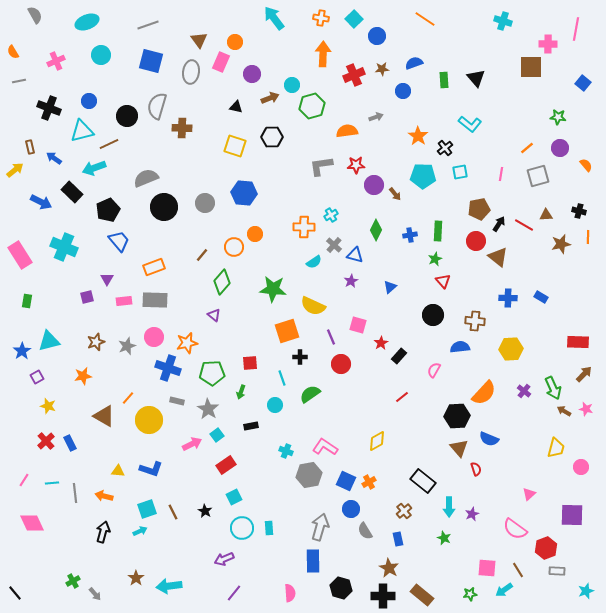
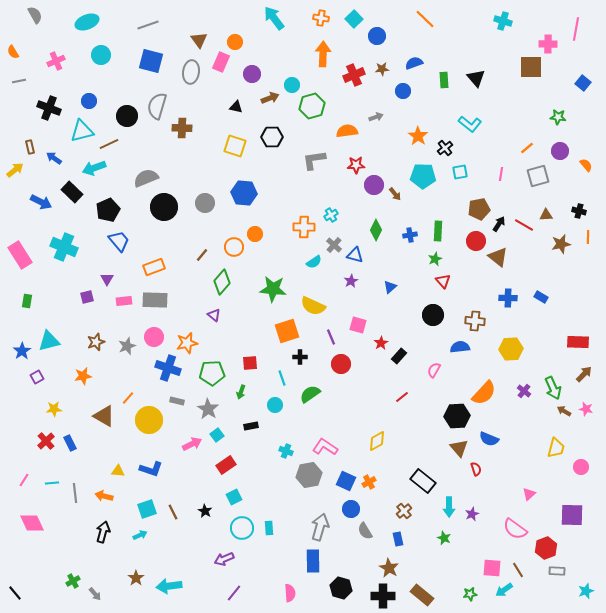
orange line at (425, 19): rotated 10 degrees clockwise
purple circle at (560, 148): moved 3 px down
gray L-shape at (321, 166): moved 7 px left, 6 px up
yellow star at (48, 406): moved 6 px right, 3 px down; rotated 21 degrees counterclockwise
cyan arrow at (140, 531): moved 4 px down
pink square at (487, 568): moved 5 px right
